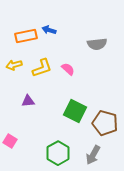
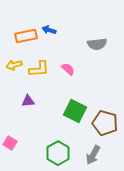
yellow L-shape: moved 3 px left, 1 px down; rotated 15 degrees clockwise
pink square: moved 2 px down
